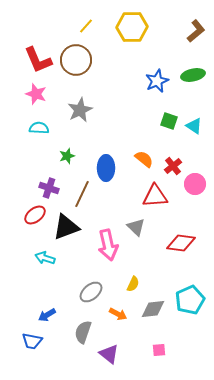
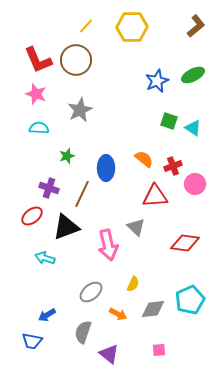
brown L-shape: moved 5 px up
green ellipse: rotated 15 degrees counterclockwise
cyan triangle: moved 1 px left, 2 px down
red cross: rotated 18 degrees clockwise
red ellipse: moved 3 px left, 1 px down
red diamond: moved 4 px right
